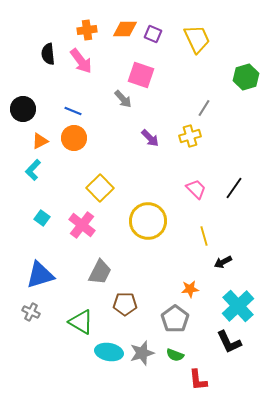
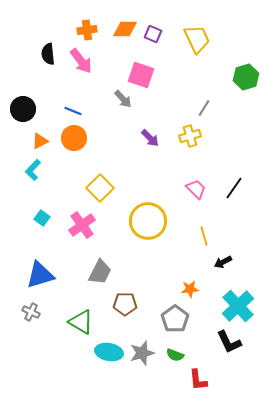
pink cross: rotated 16 degrees clockwise
